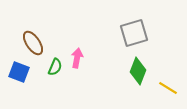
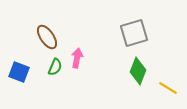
brown ellipse: moved 14 px right, 6 px up
